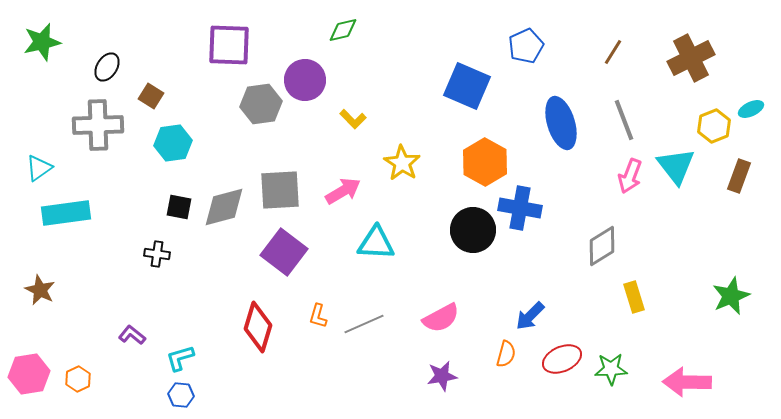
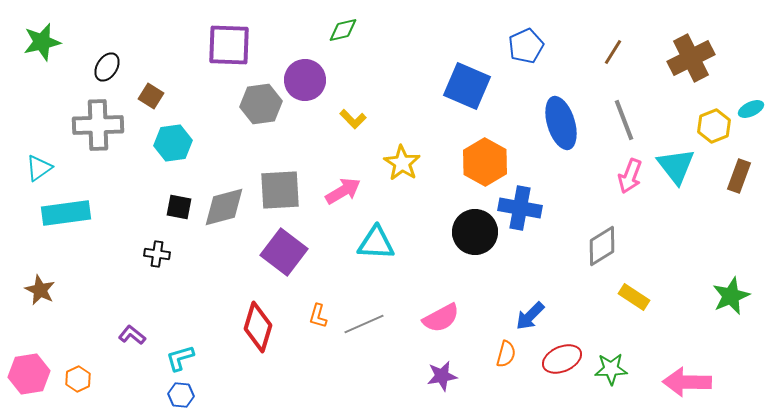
black circle at (473, 230): moved 2 px right, 2 px down
yellow rectangle at (634, 297): rotated 40 degrees counterclockwise
